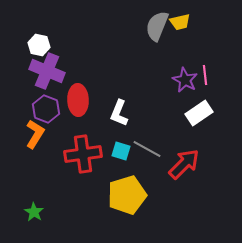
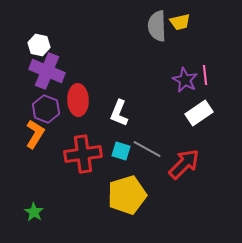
gray semicircle: rotated 24 degrees counterclockwise
